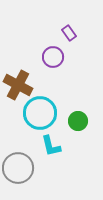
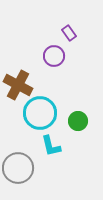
purple circle: moved 1 px right, 1 px up
